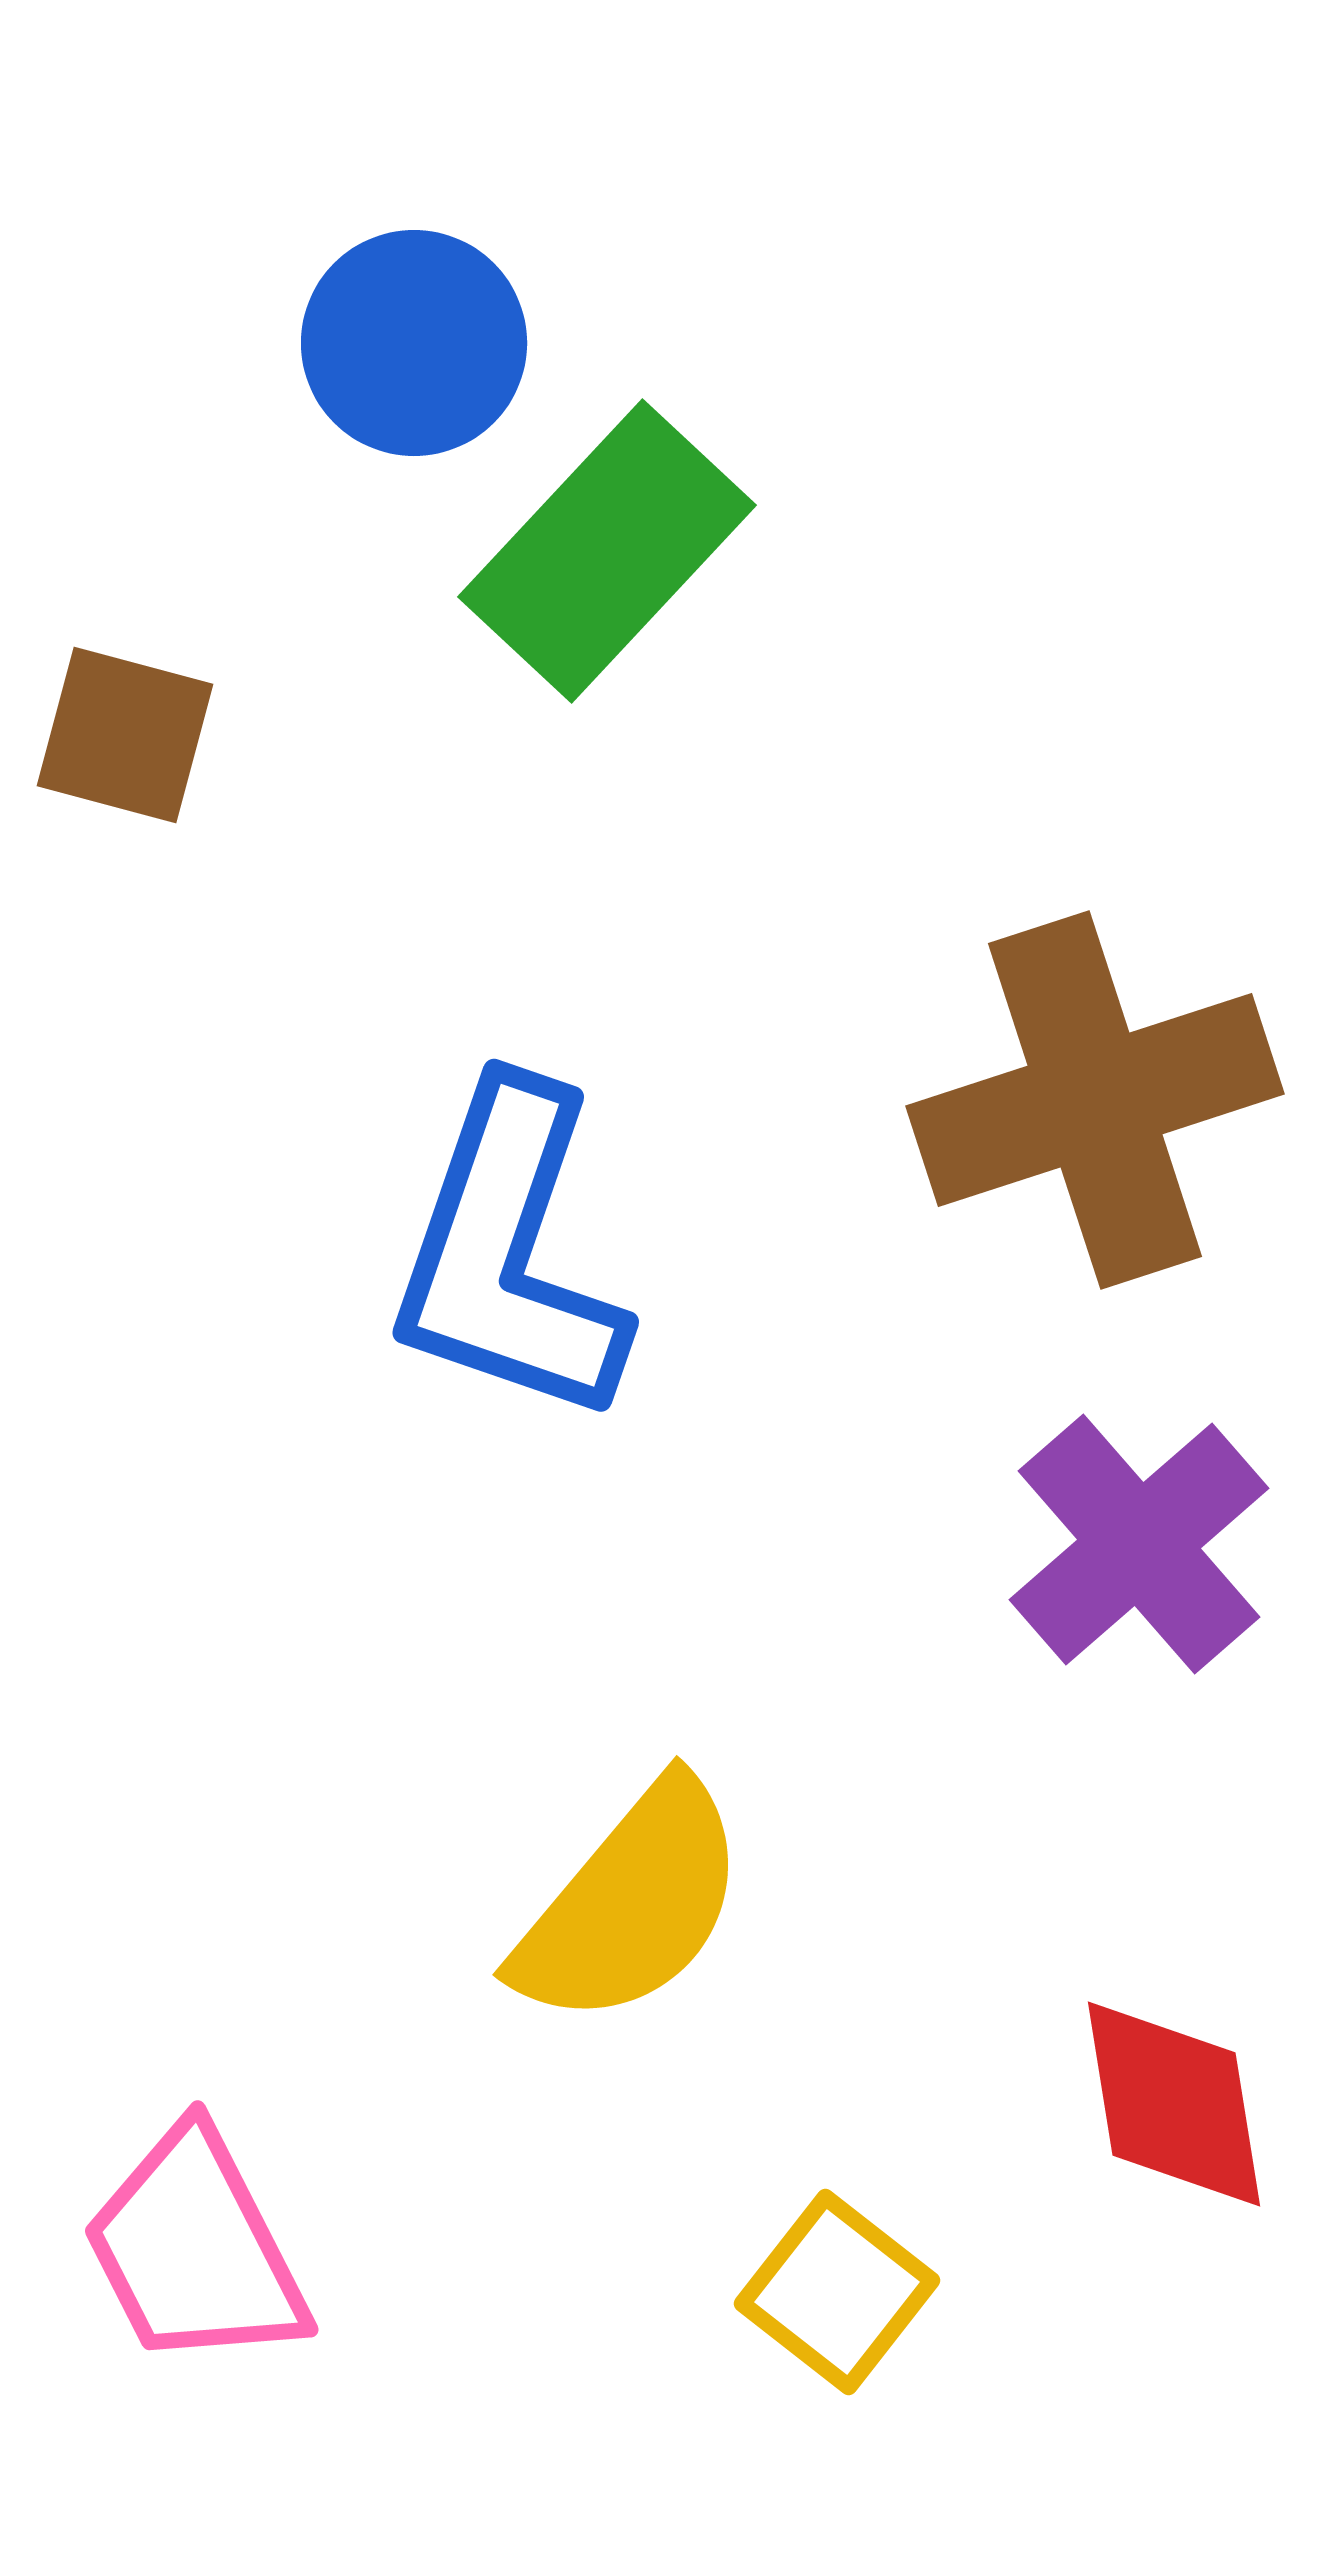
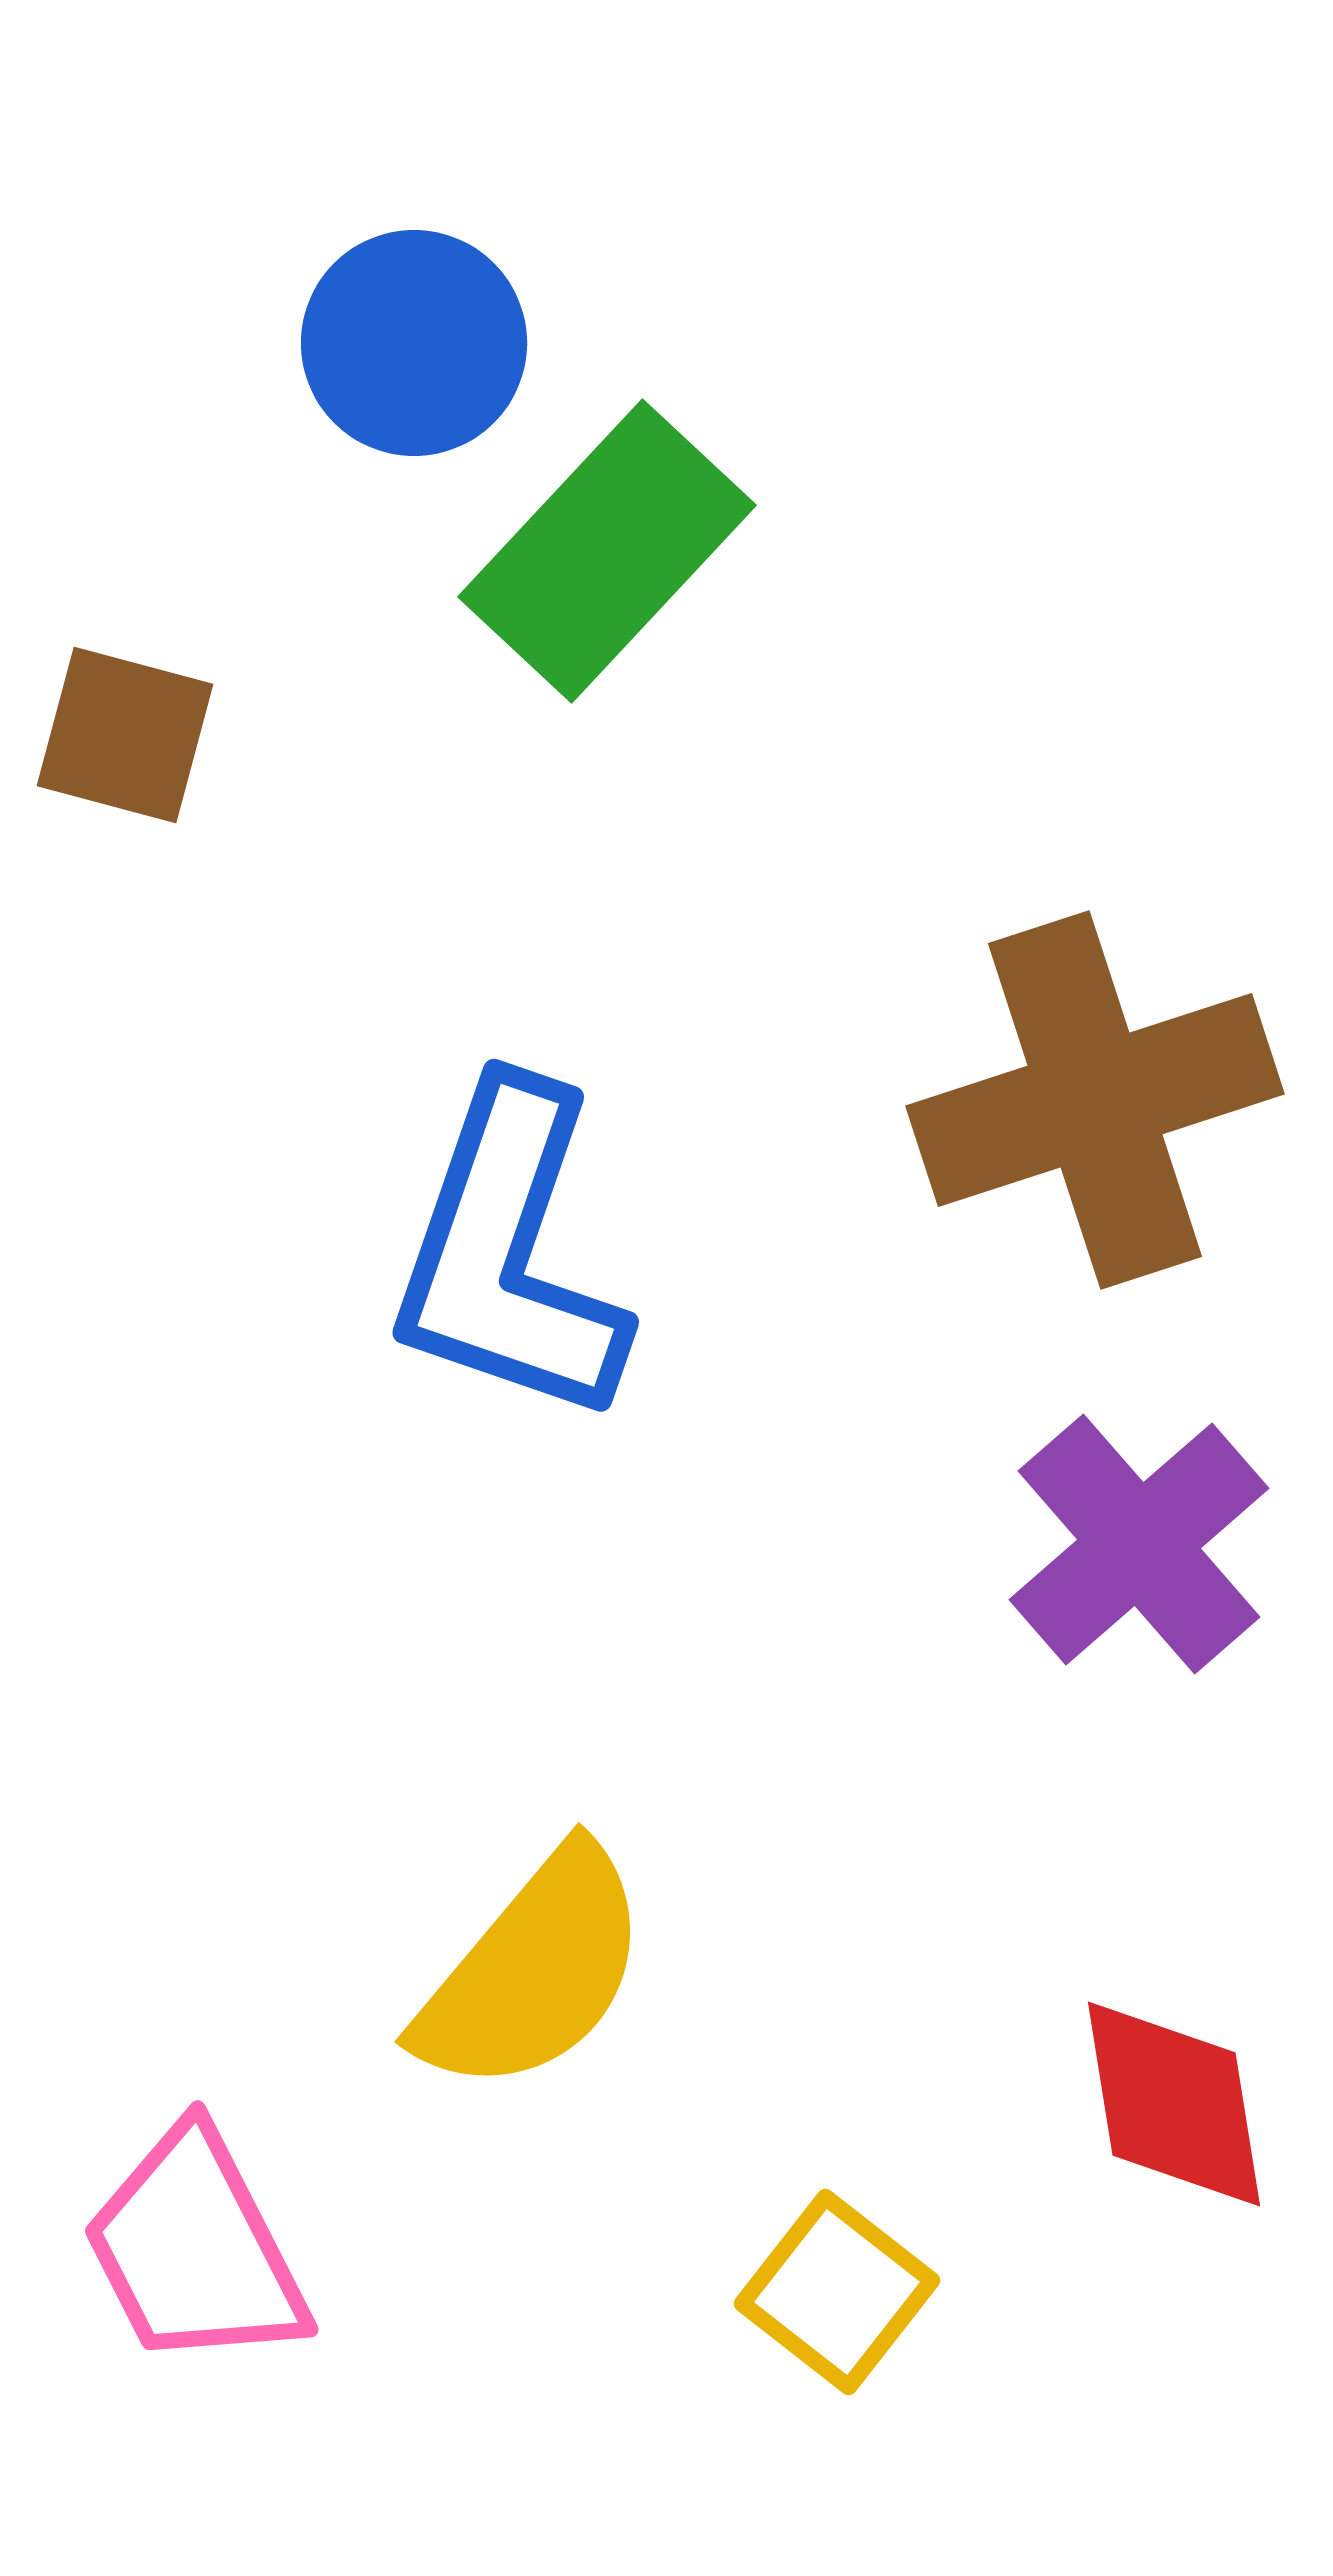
yellow semicircle: moved 98 px left, 67 px down
